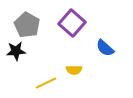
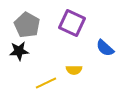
purple square: rotated 16 degrees counterclockwise
black star: moved 3 px right
